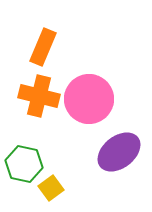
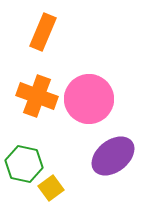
orange rectangle: moved 15 px up
orange cross: moved 2 px left; rotated 6 degrees clockwise
purple ellipse: moved 6 px left, 4 px down
